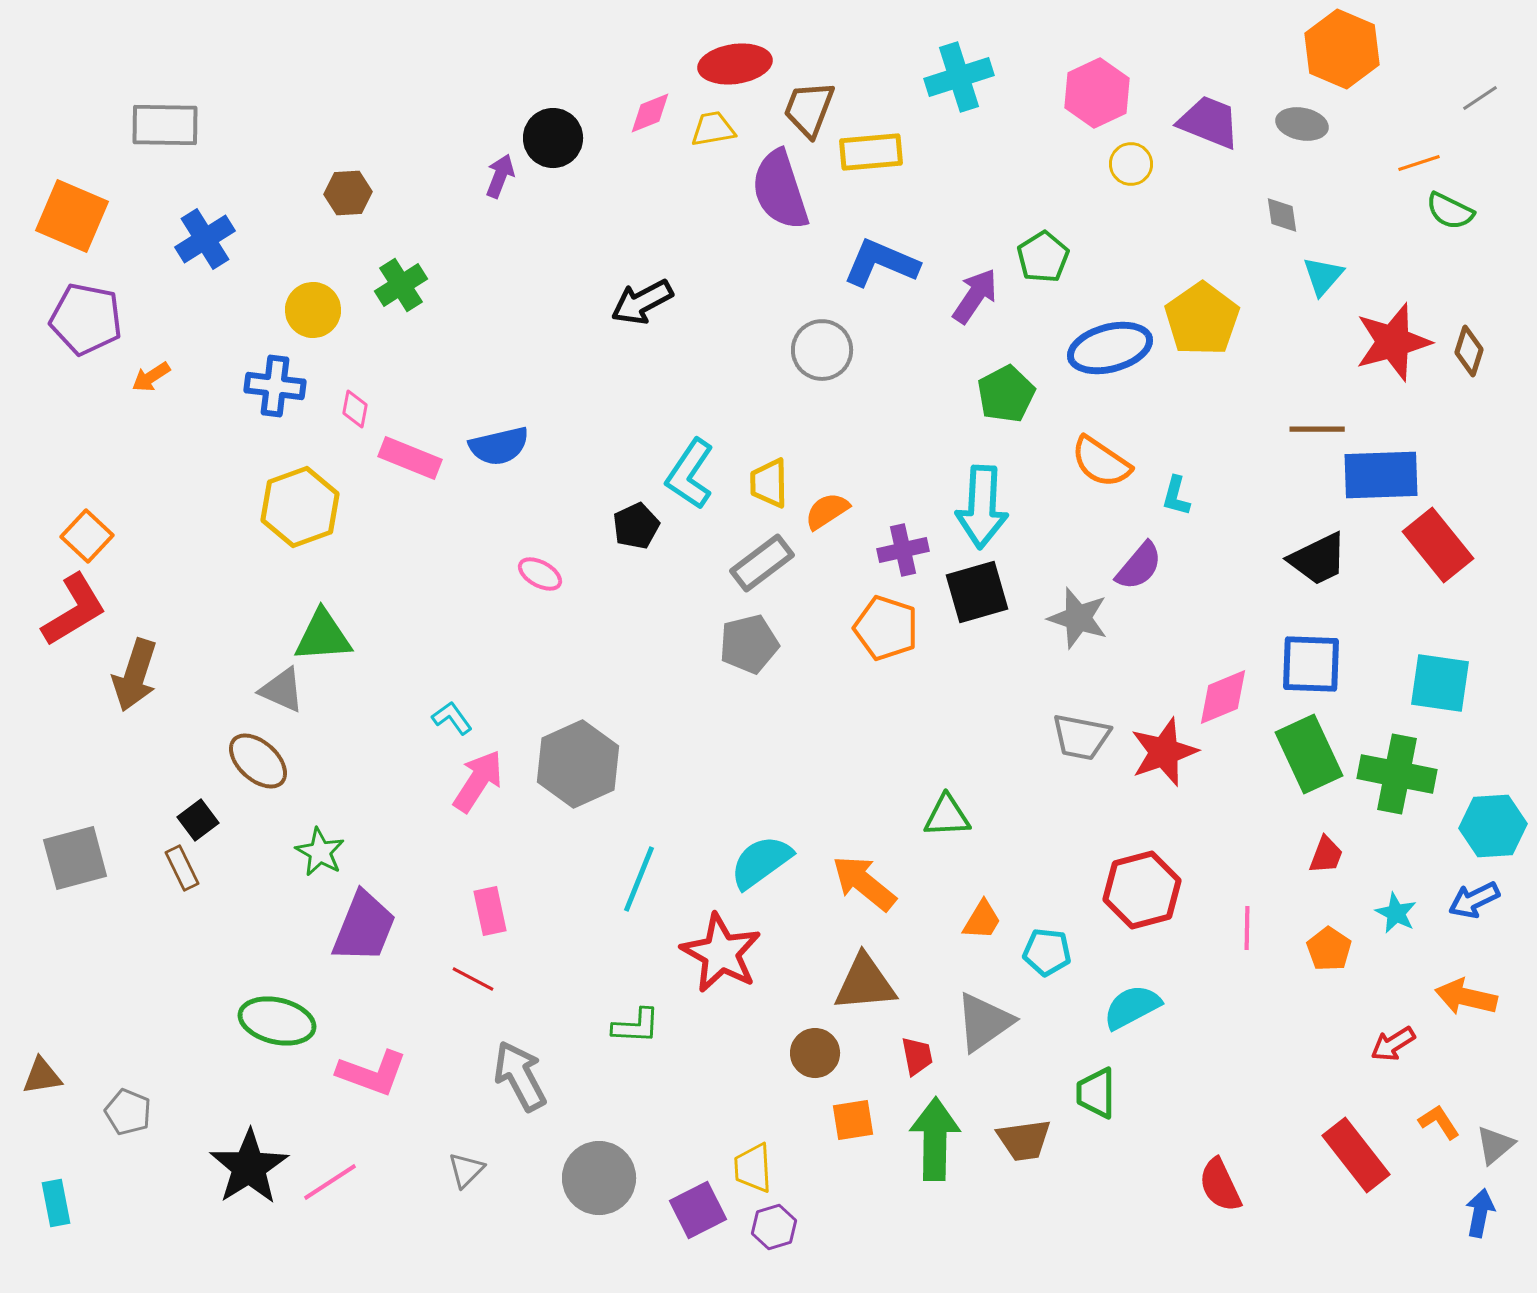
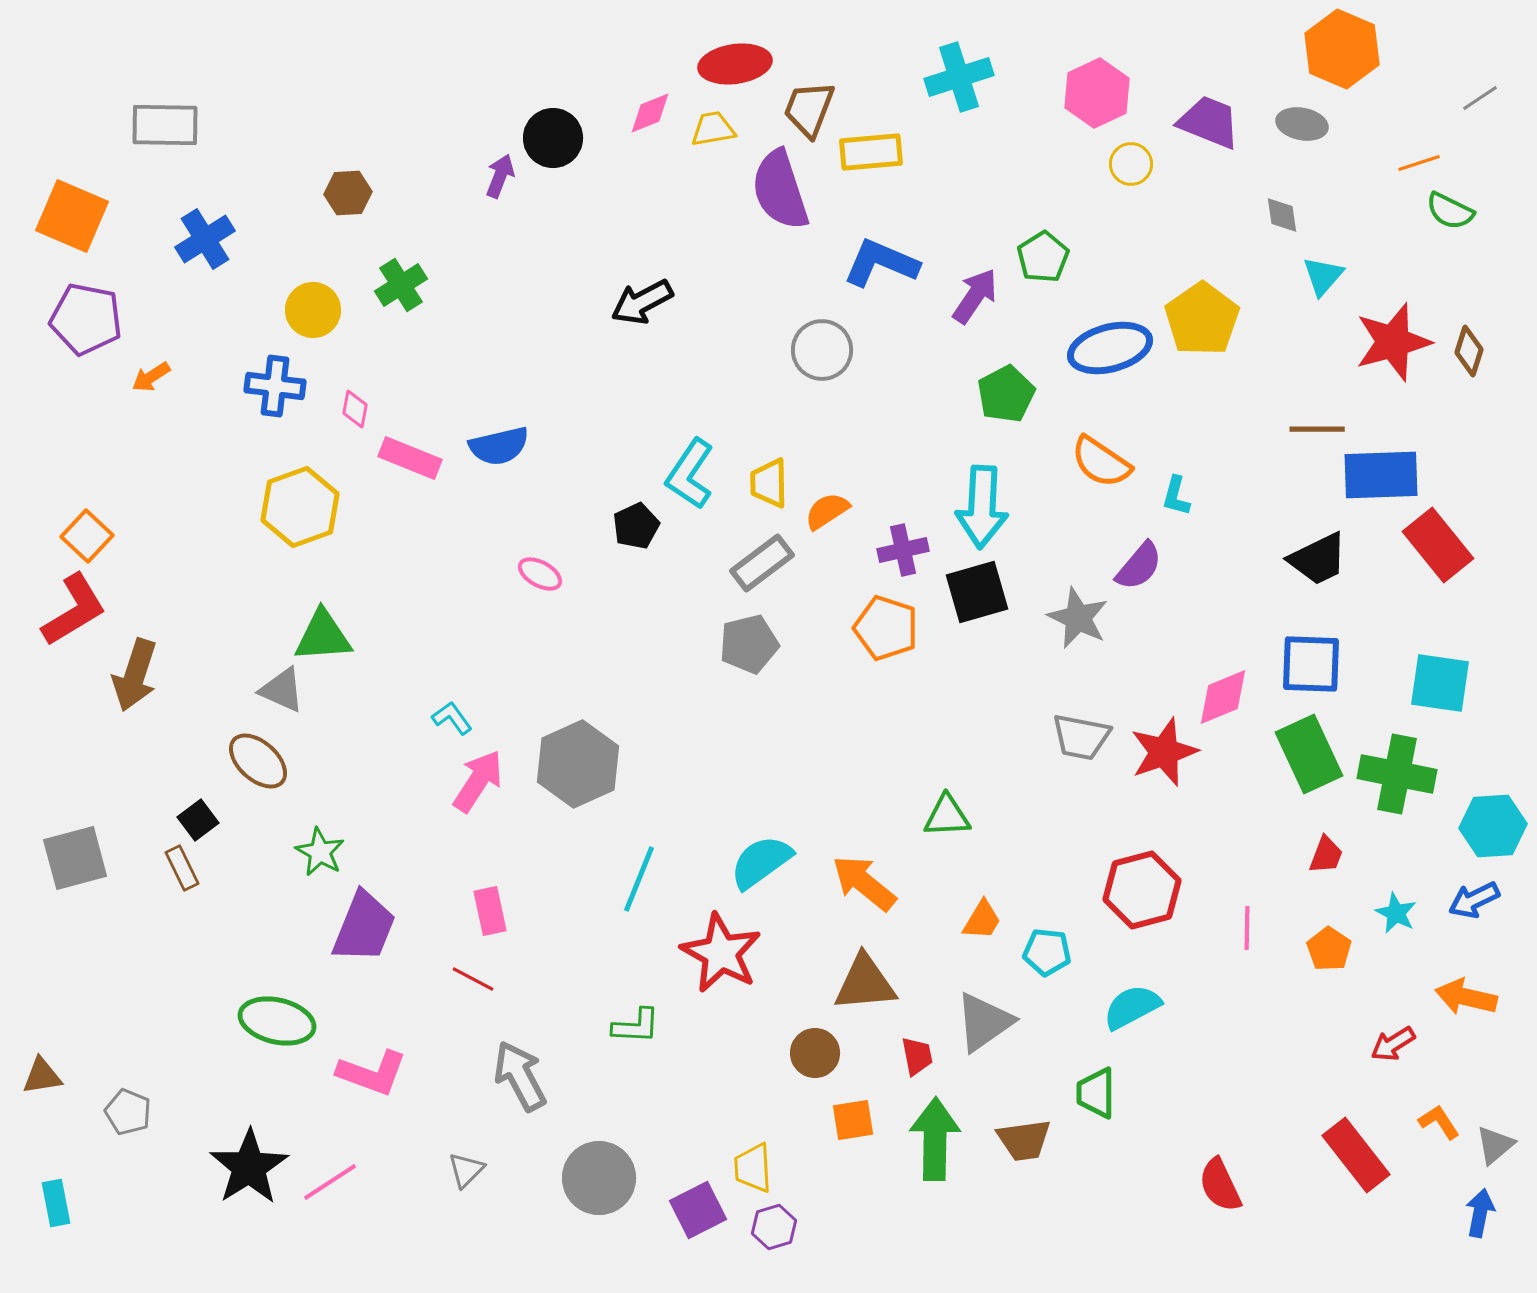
gray star at (1078, 618): rotated 8 degrees clockwise
